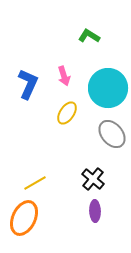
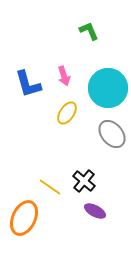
green L-shape: moved 5 px up; rotated 35 degrees clockwise
blue L-shape: rotated 140 degrees clockwise
black cross: moved 9 px left, 2 px down
yellow line: moved 15 px right, 4 px down; rotated 65 degrees clockwise
purple ellipse: rotated 60 degrees counterclockwise
